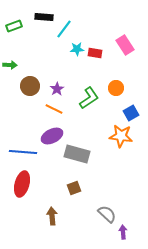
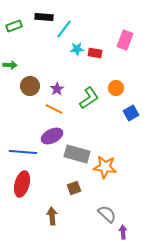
pink rectangle: moved 5 px up; rotated 54 degrees clockwise
orange star: moved 16 px left, 31 px down
